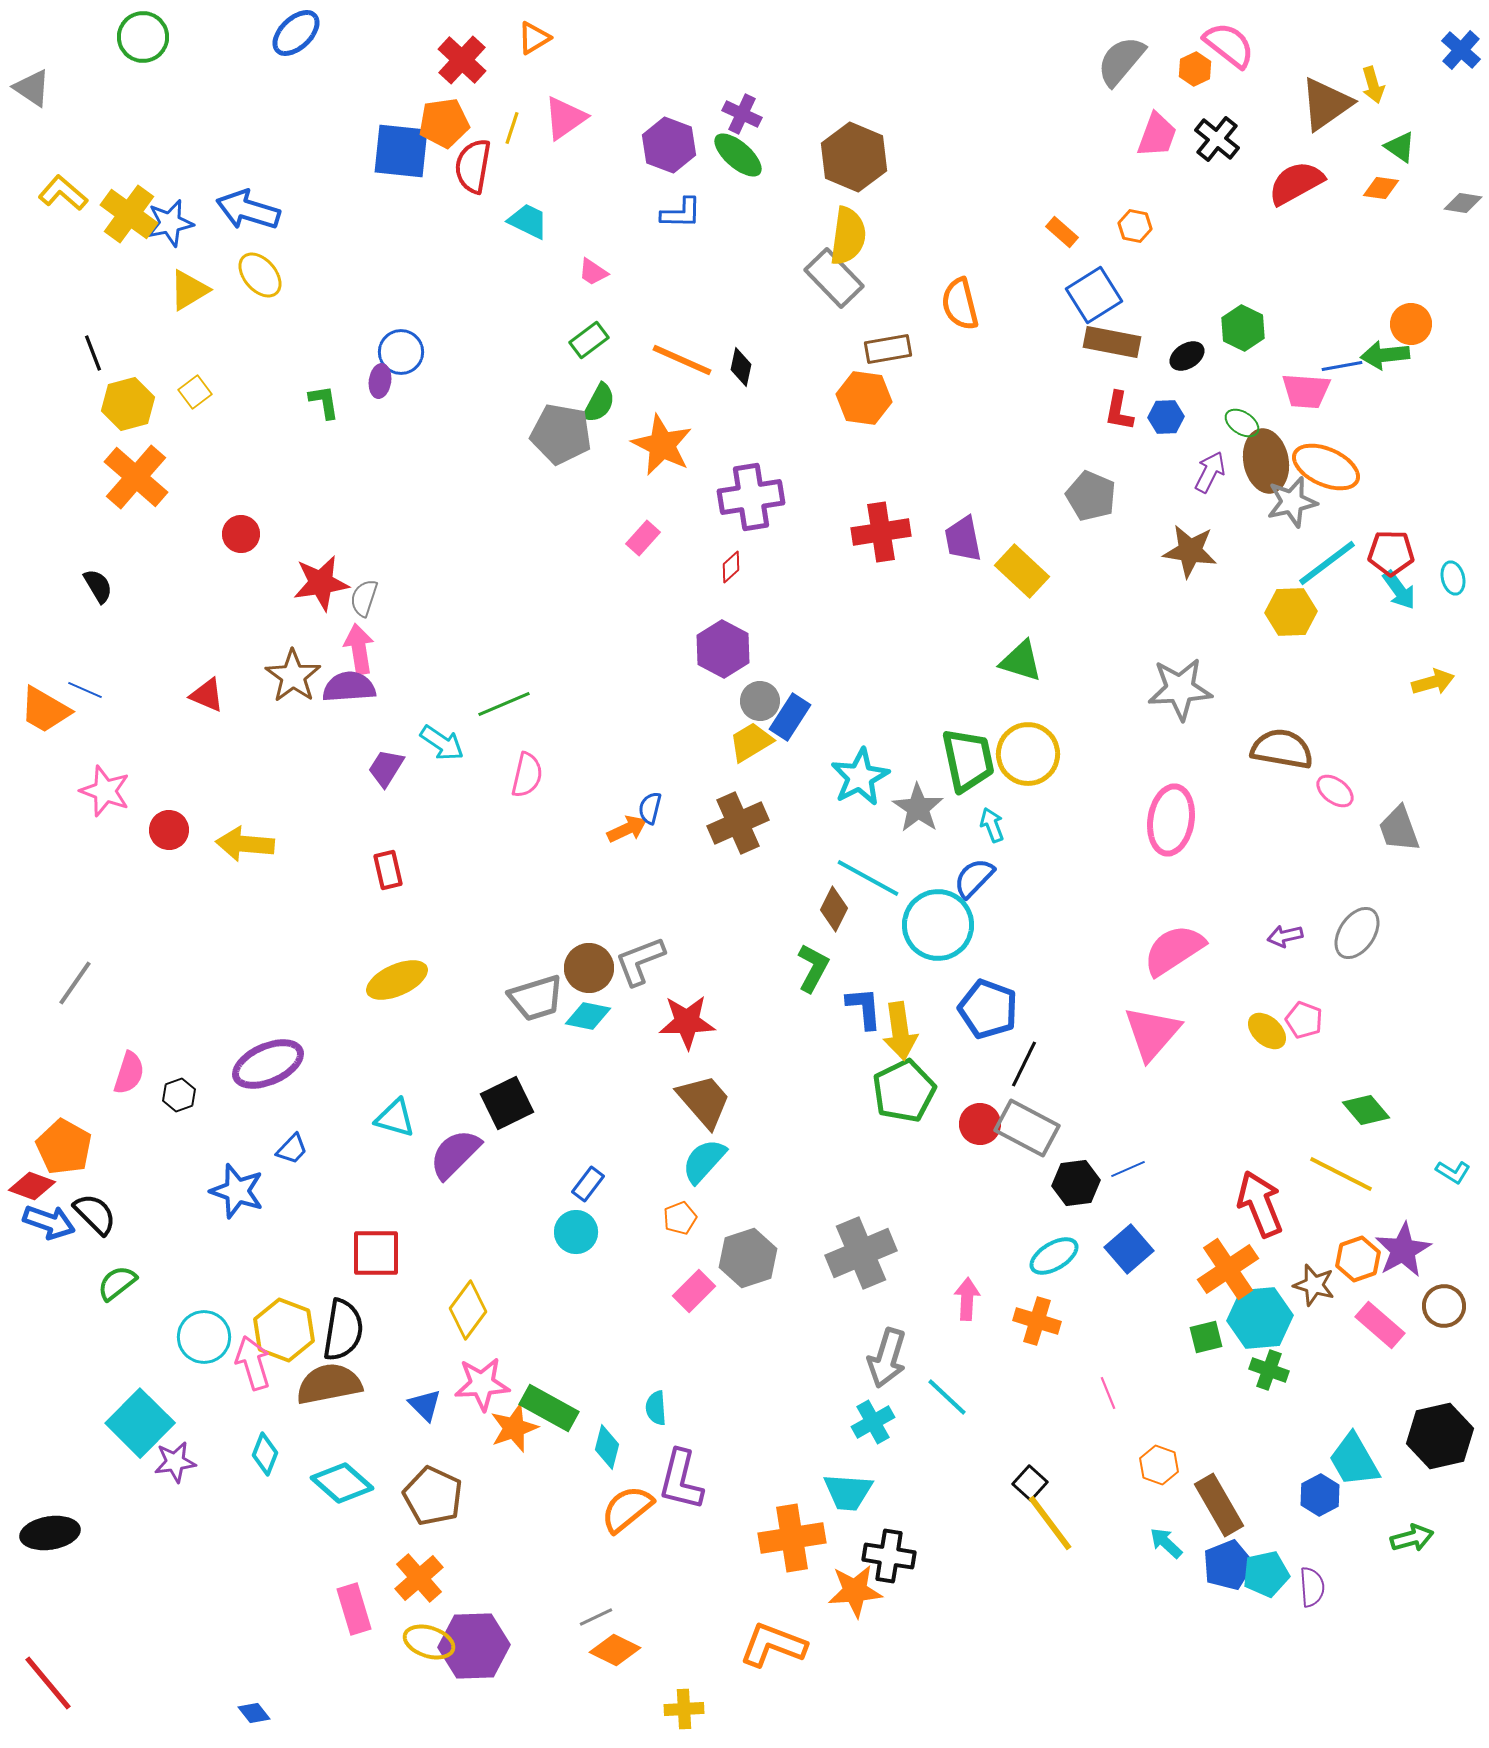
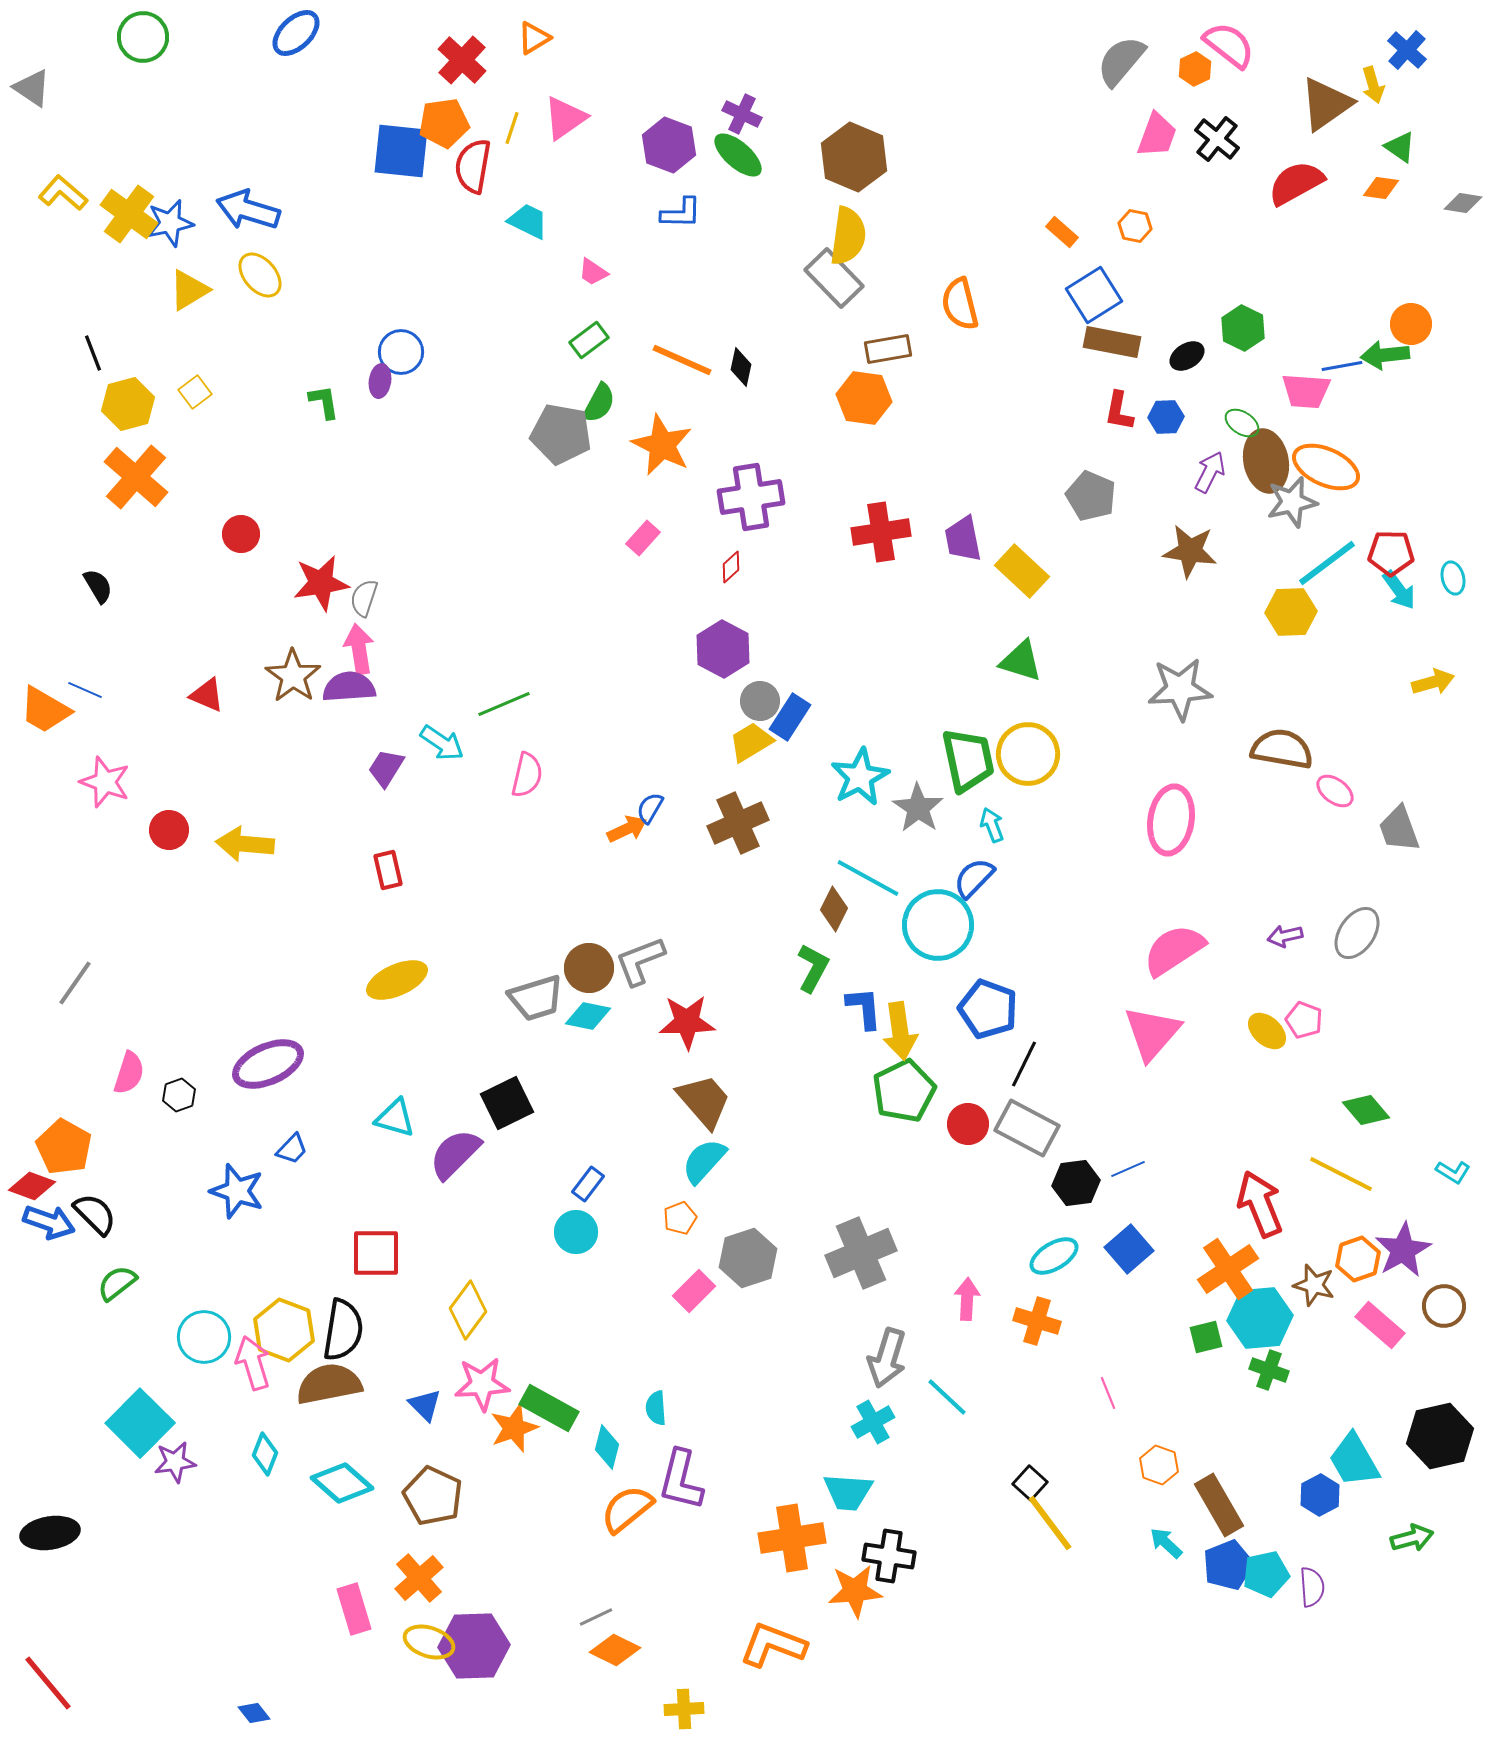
blue cross at (1461, 50): moved 54 px left
pink star at (105, 791): moved 9 px up
blue semicircle at (650, 808): rotated 16 degrees clockwise
red circle at (980, 1124): moved 12 px left
